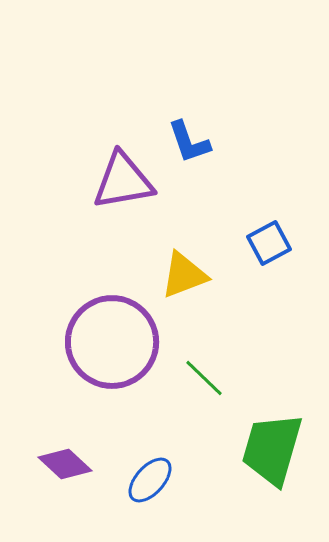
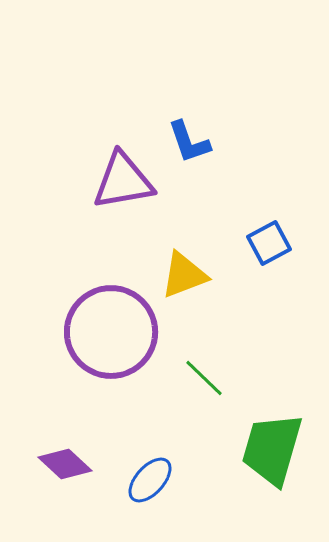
purple circle: moved 1 px left, 10 px up
